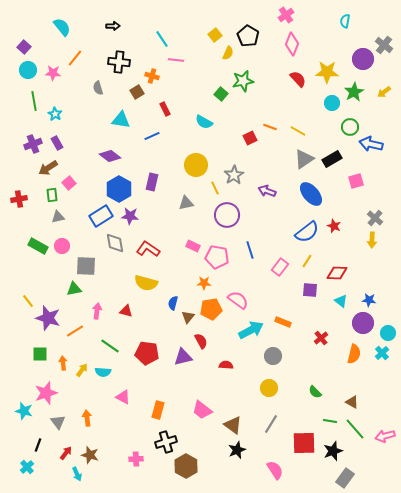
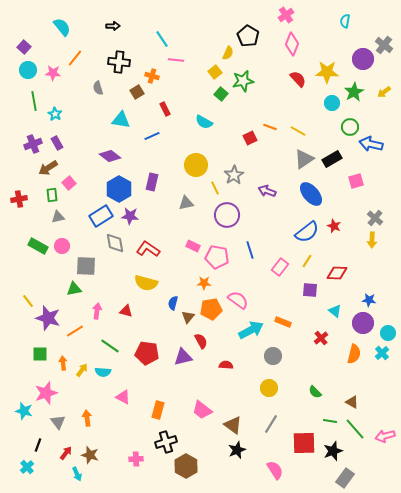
yellow square at (215, 35): moved 37 px down
cyan triangle at (341, 301): moved 6 px left, 10 px down
